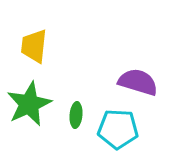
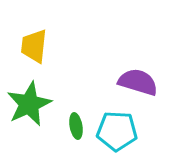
green ellipse: moved 11 px down; rotated 15 degrees counterclockwise
cyan pentagon: moved 1 px left, 2 px down
